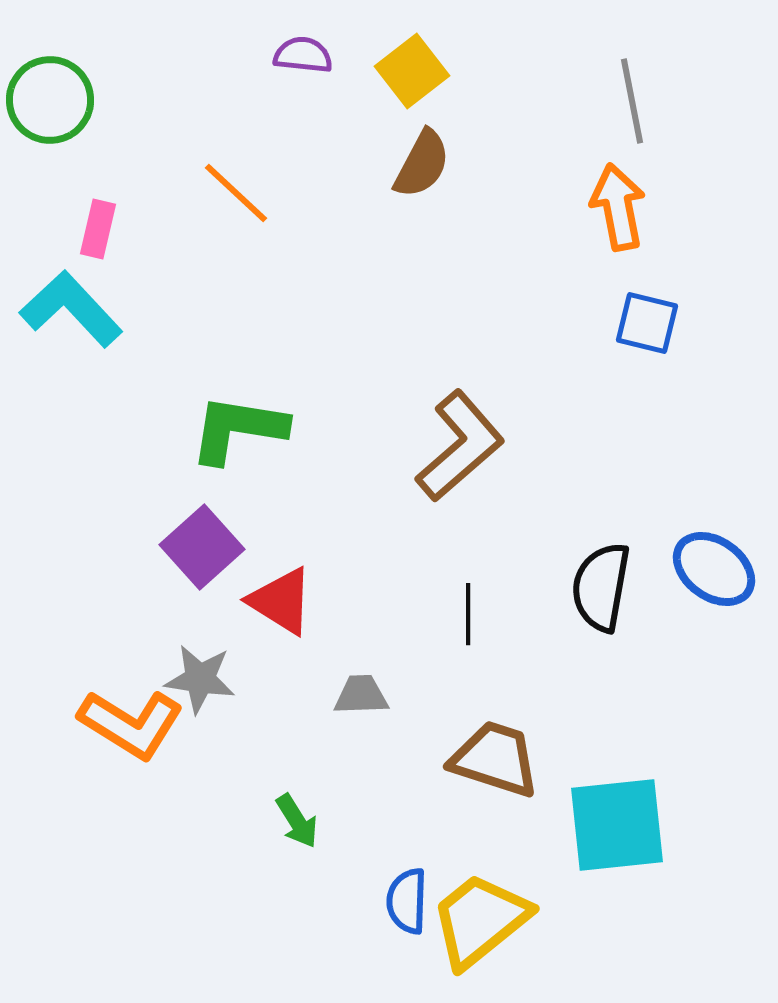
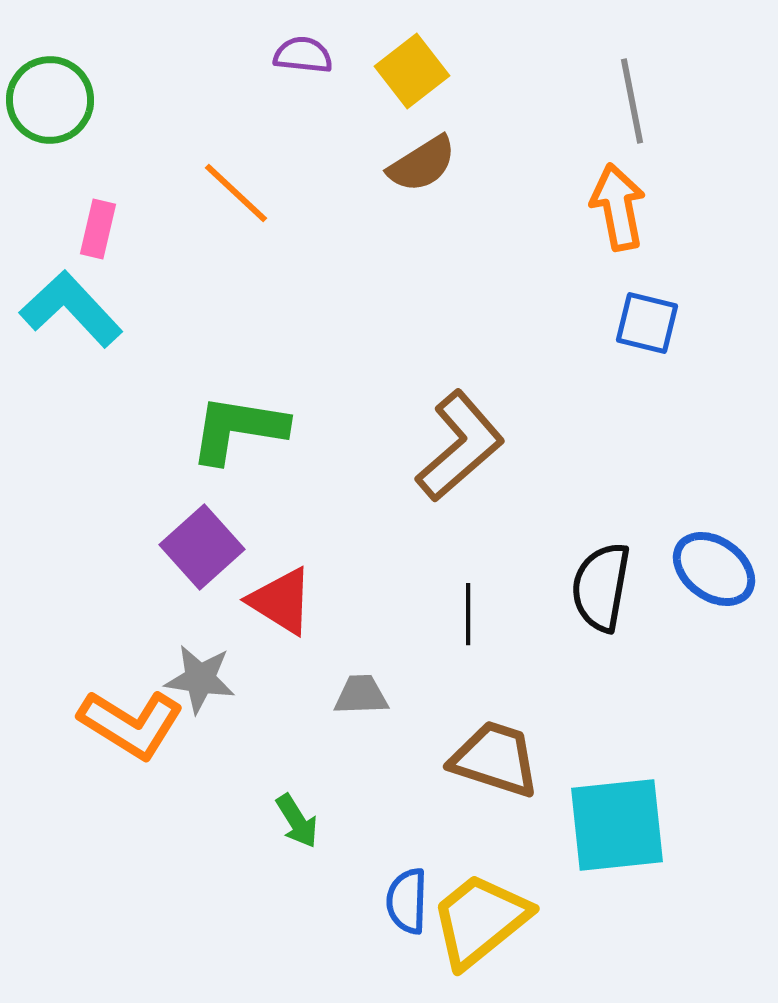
brown semicircle: rotated 30 degrees clockwise
